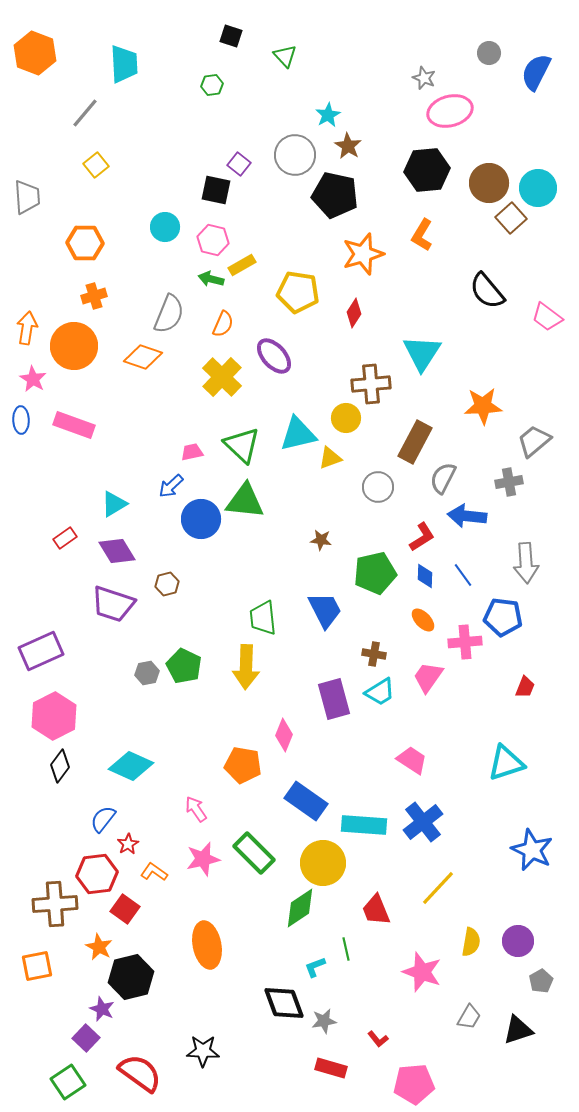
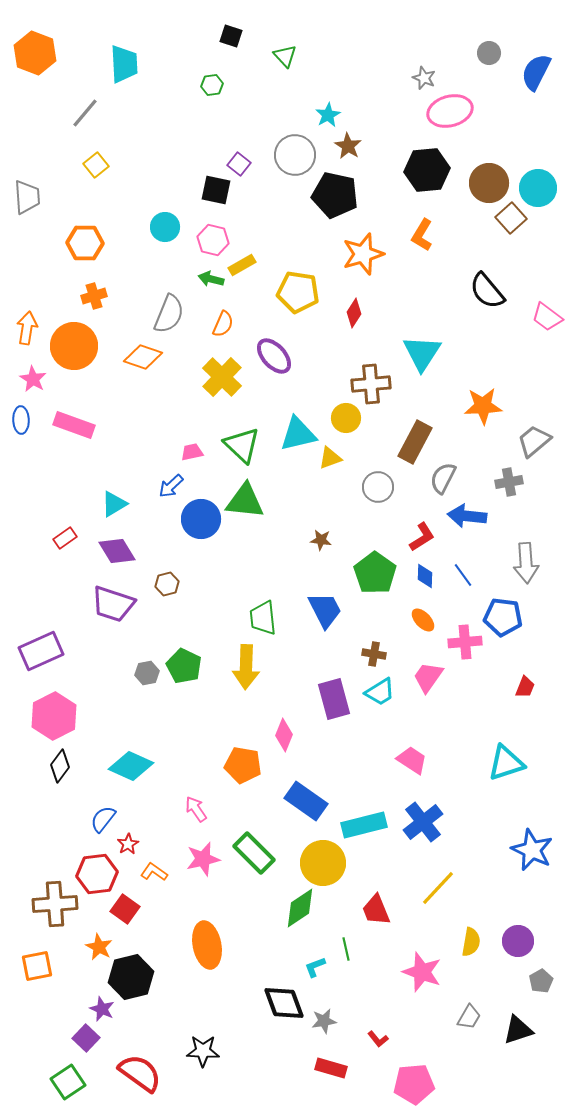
green pentagon at (375, 573): rotated 24 degrees counterclockwise
cyan rectangle at (364, 825): rotated 18 degrees counterclockwise
